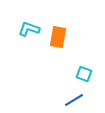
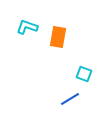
cyan L-shape: moved 2 px left, 2 px up
blue line: moved 4 px left, 1 px up
